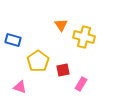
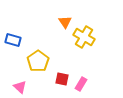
orange triangle: moved 4 px right, 3 px up
yellow cross: rotated 15 degrees clockwise
red square: moved 1 px left, 9 px down; rotated 24 degrees clockwise
pink triangle: rotated 24 degrees clockwise
